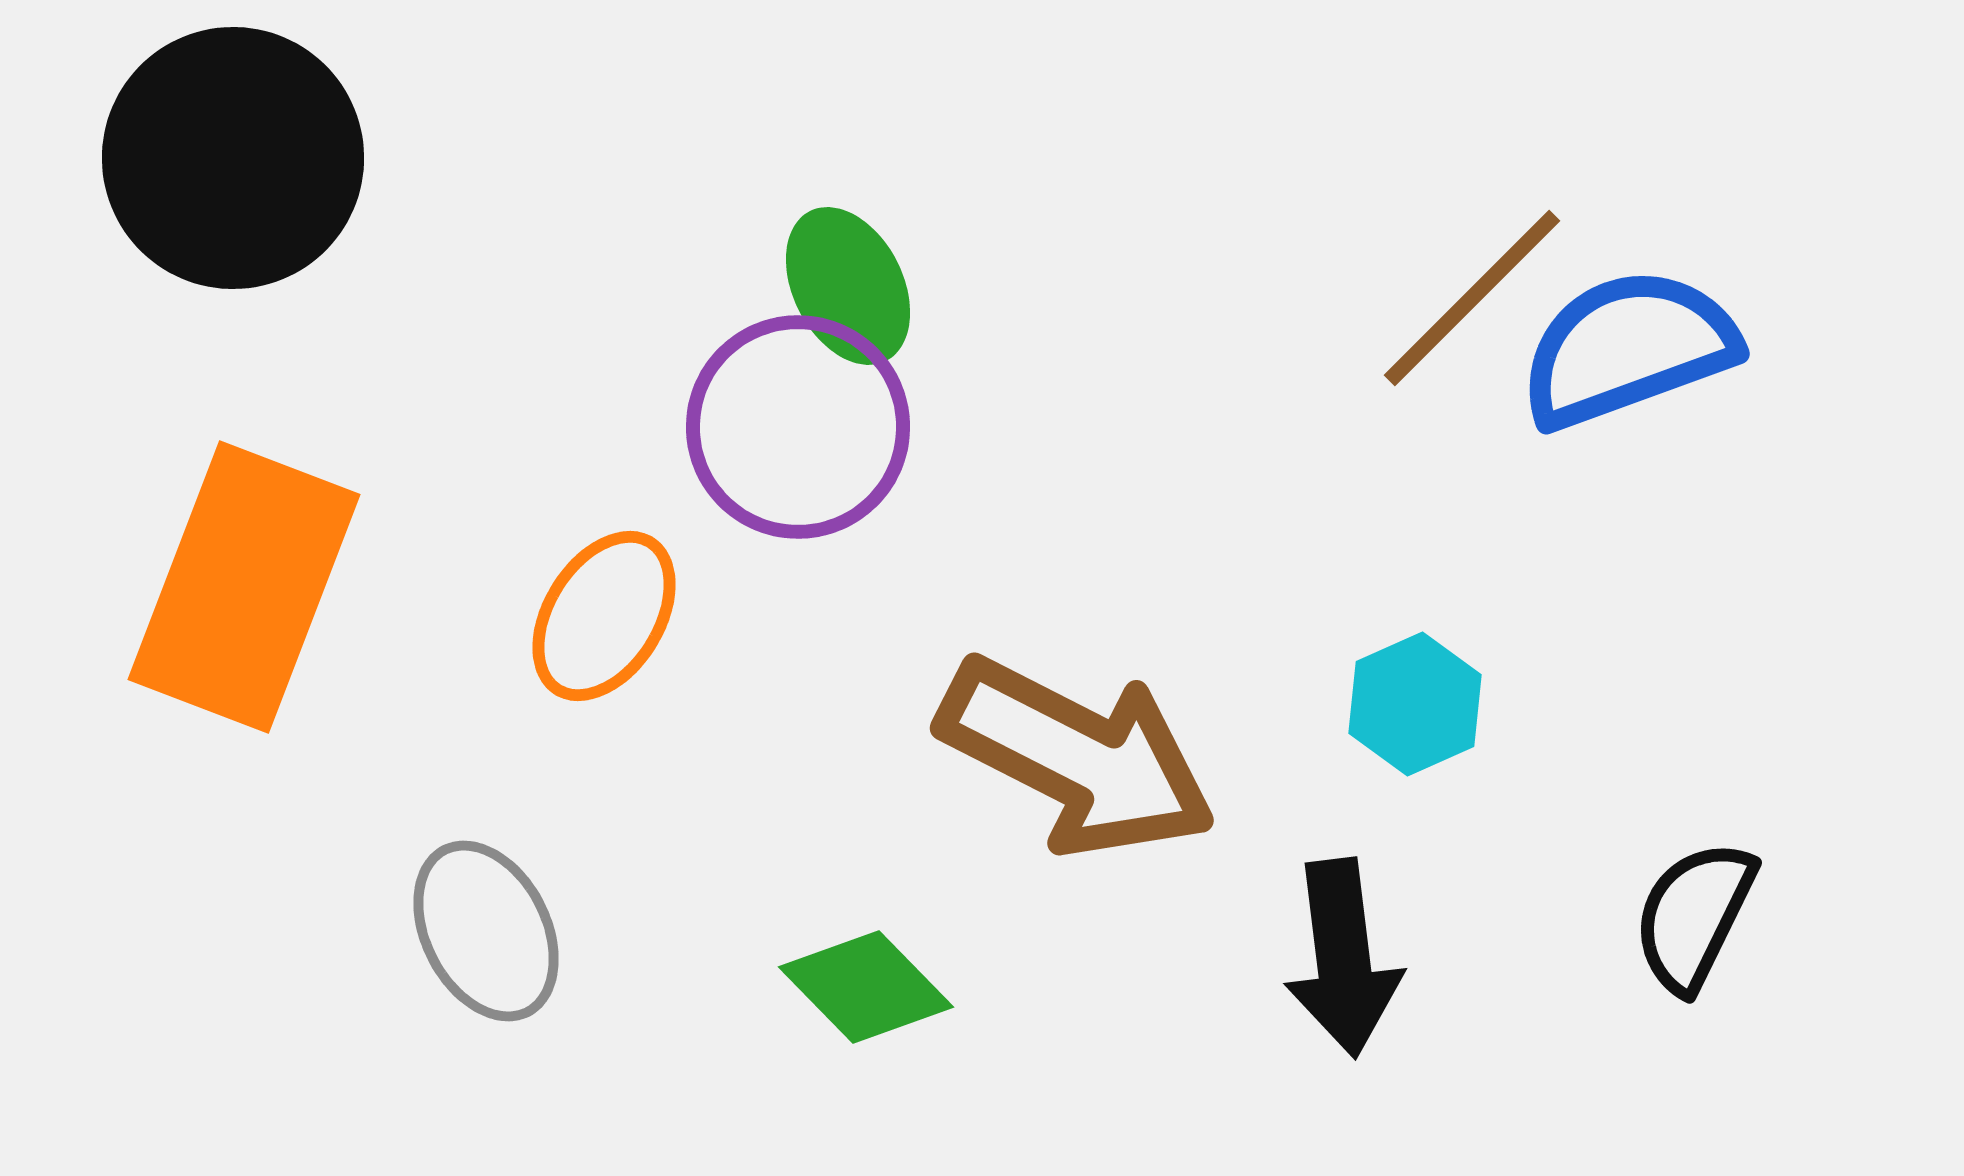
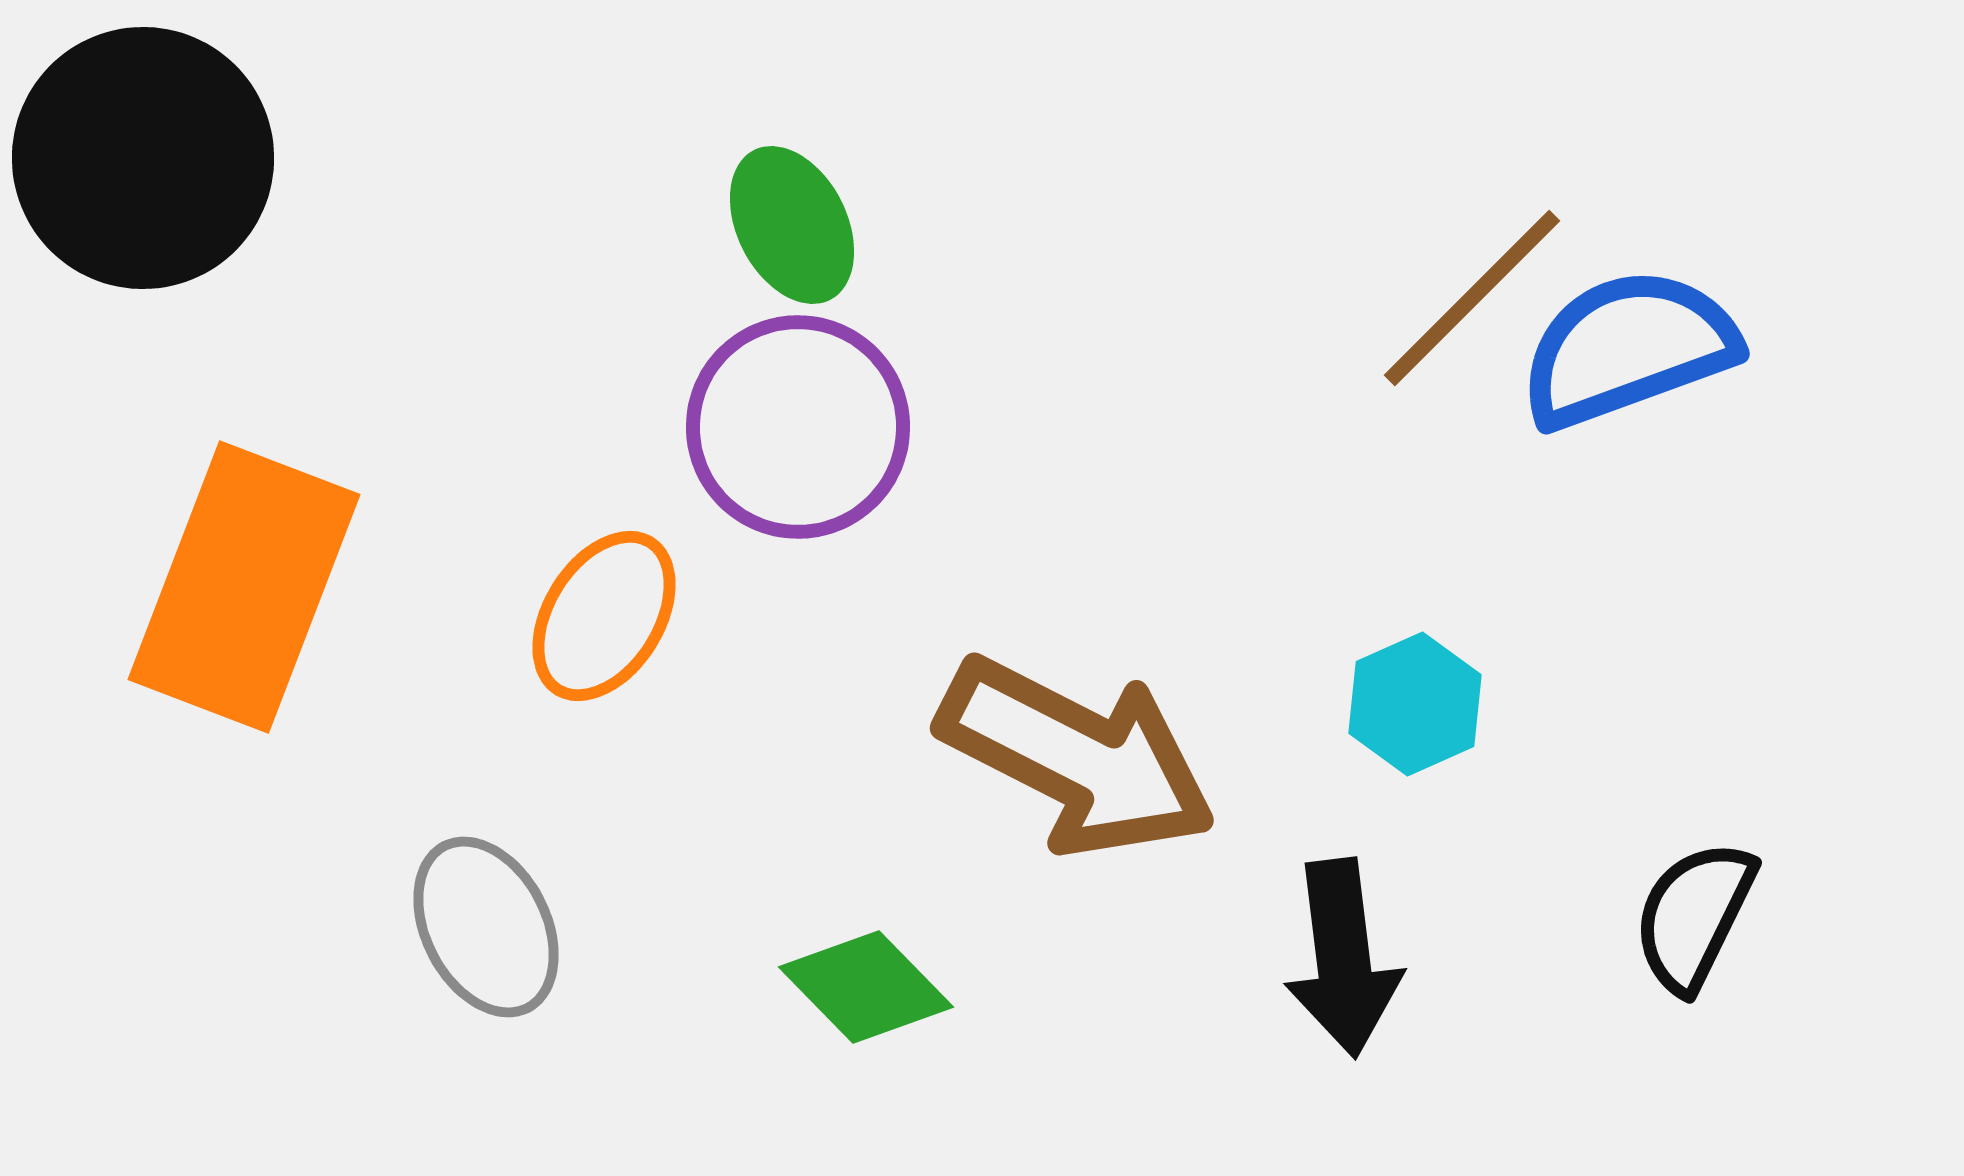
black circle: moved 90 px left
green ellipse: moved 56 px left, 61 px up
gray ellipse: moved 4 px up
